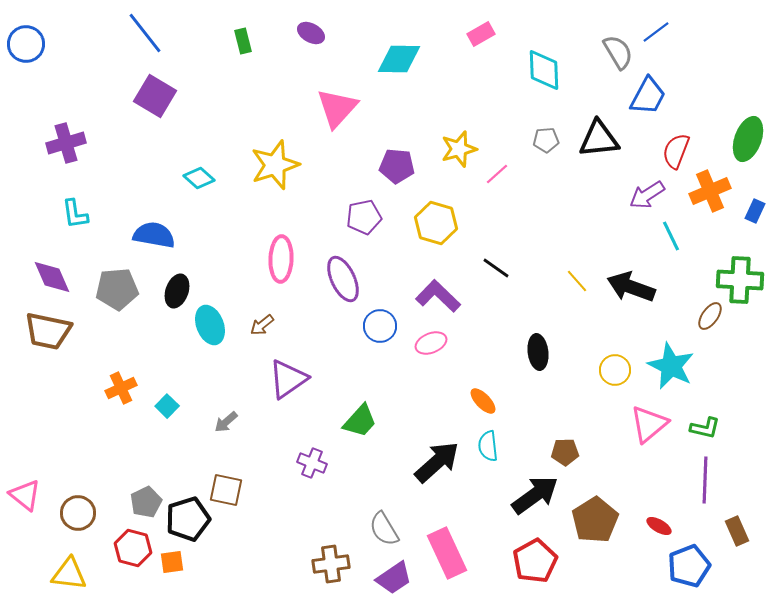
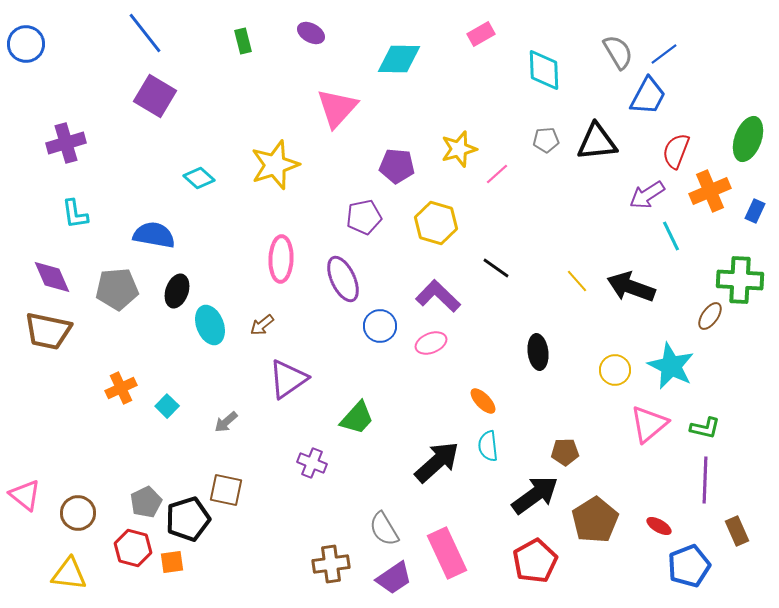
blue line at (656, 32): moved 8 px right, 22 px down
black triangle at (599, 139): moved 2 px left, 3 px down
green trapezoid at (360, 421): moved 3 px left, 3 px up
